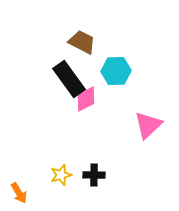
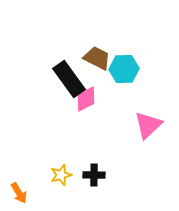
brown trapezoid: moved 15 px right, 16 px down
cyan hexagon: moved 8 px right, 2 px up
